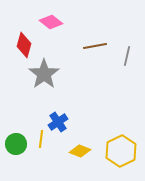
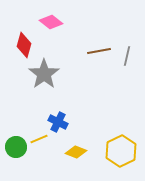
brown line: moved 4 px right, 5 px down
blue cross: rotated 30 degrees counterclockwise
yellow line: moved 2 px left; rotated 60 degrees clockwise
green circle: moved 3 px down
yellow diamond: moved 4 px left, 1 px down
